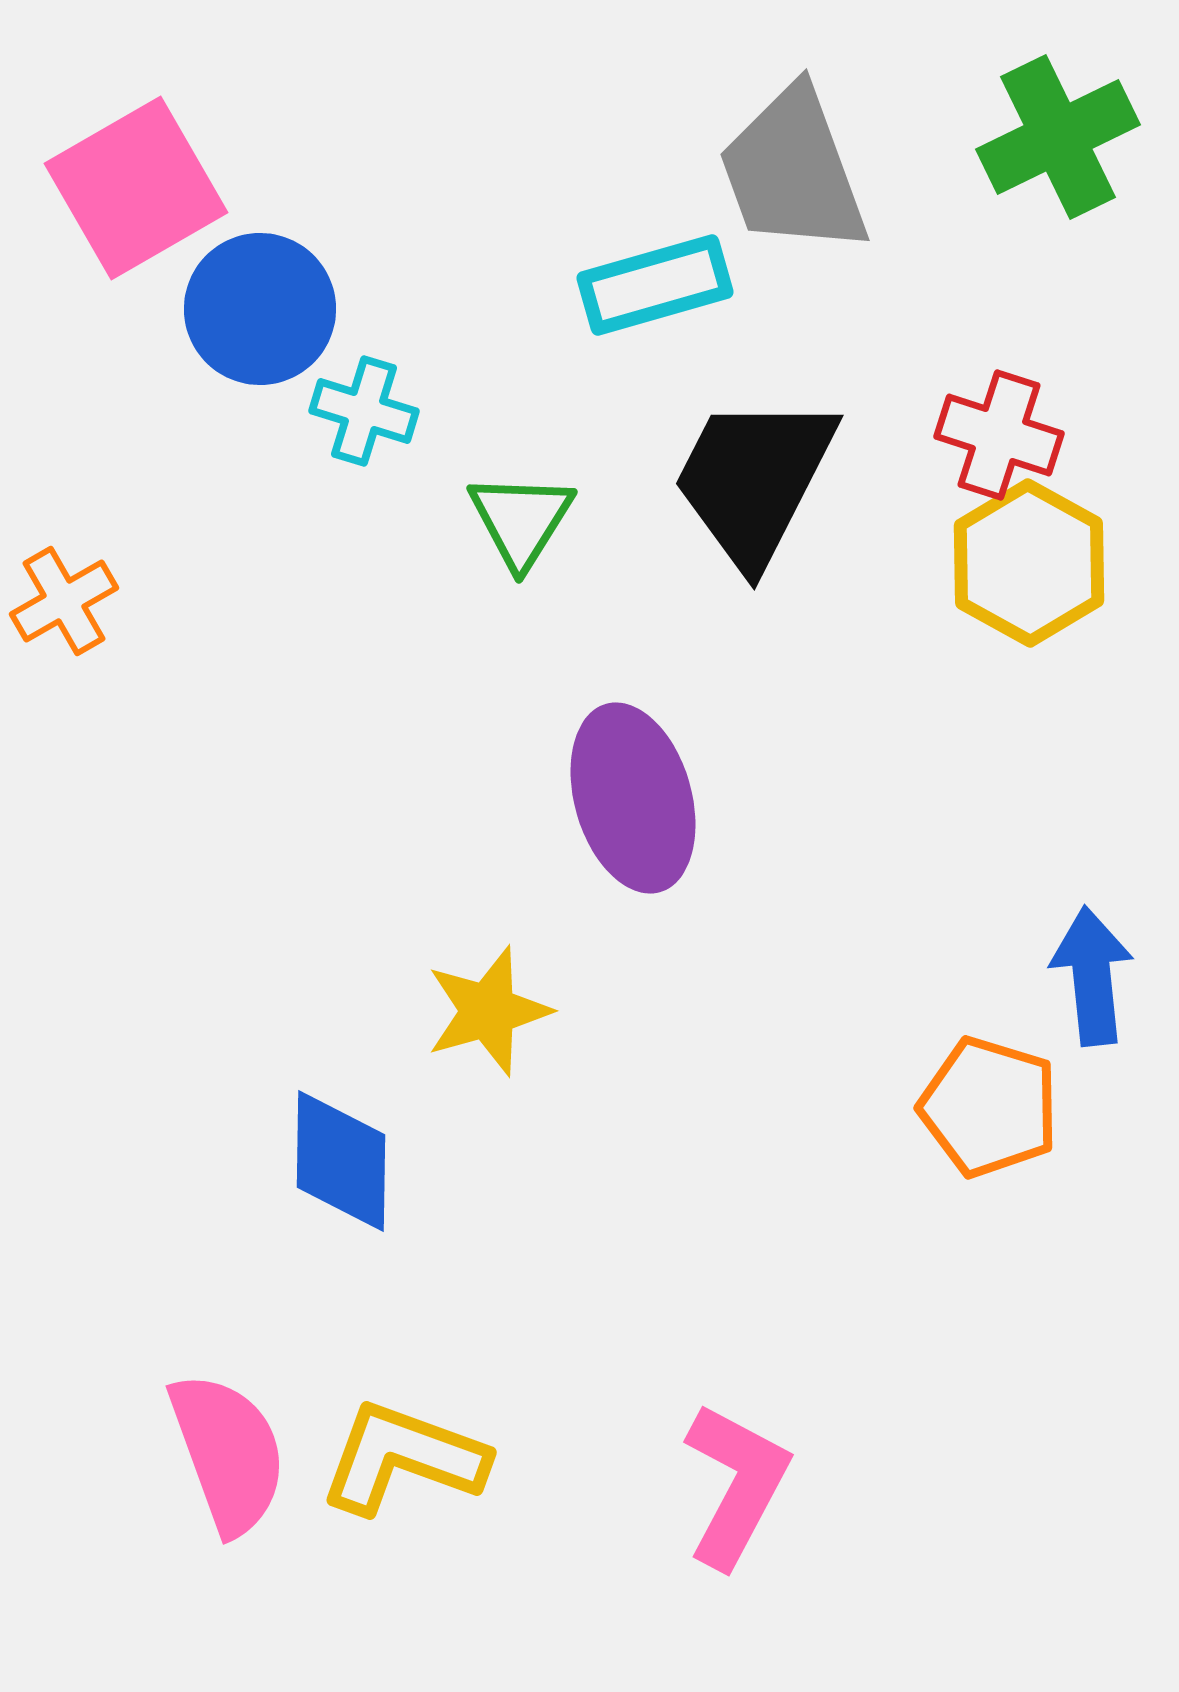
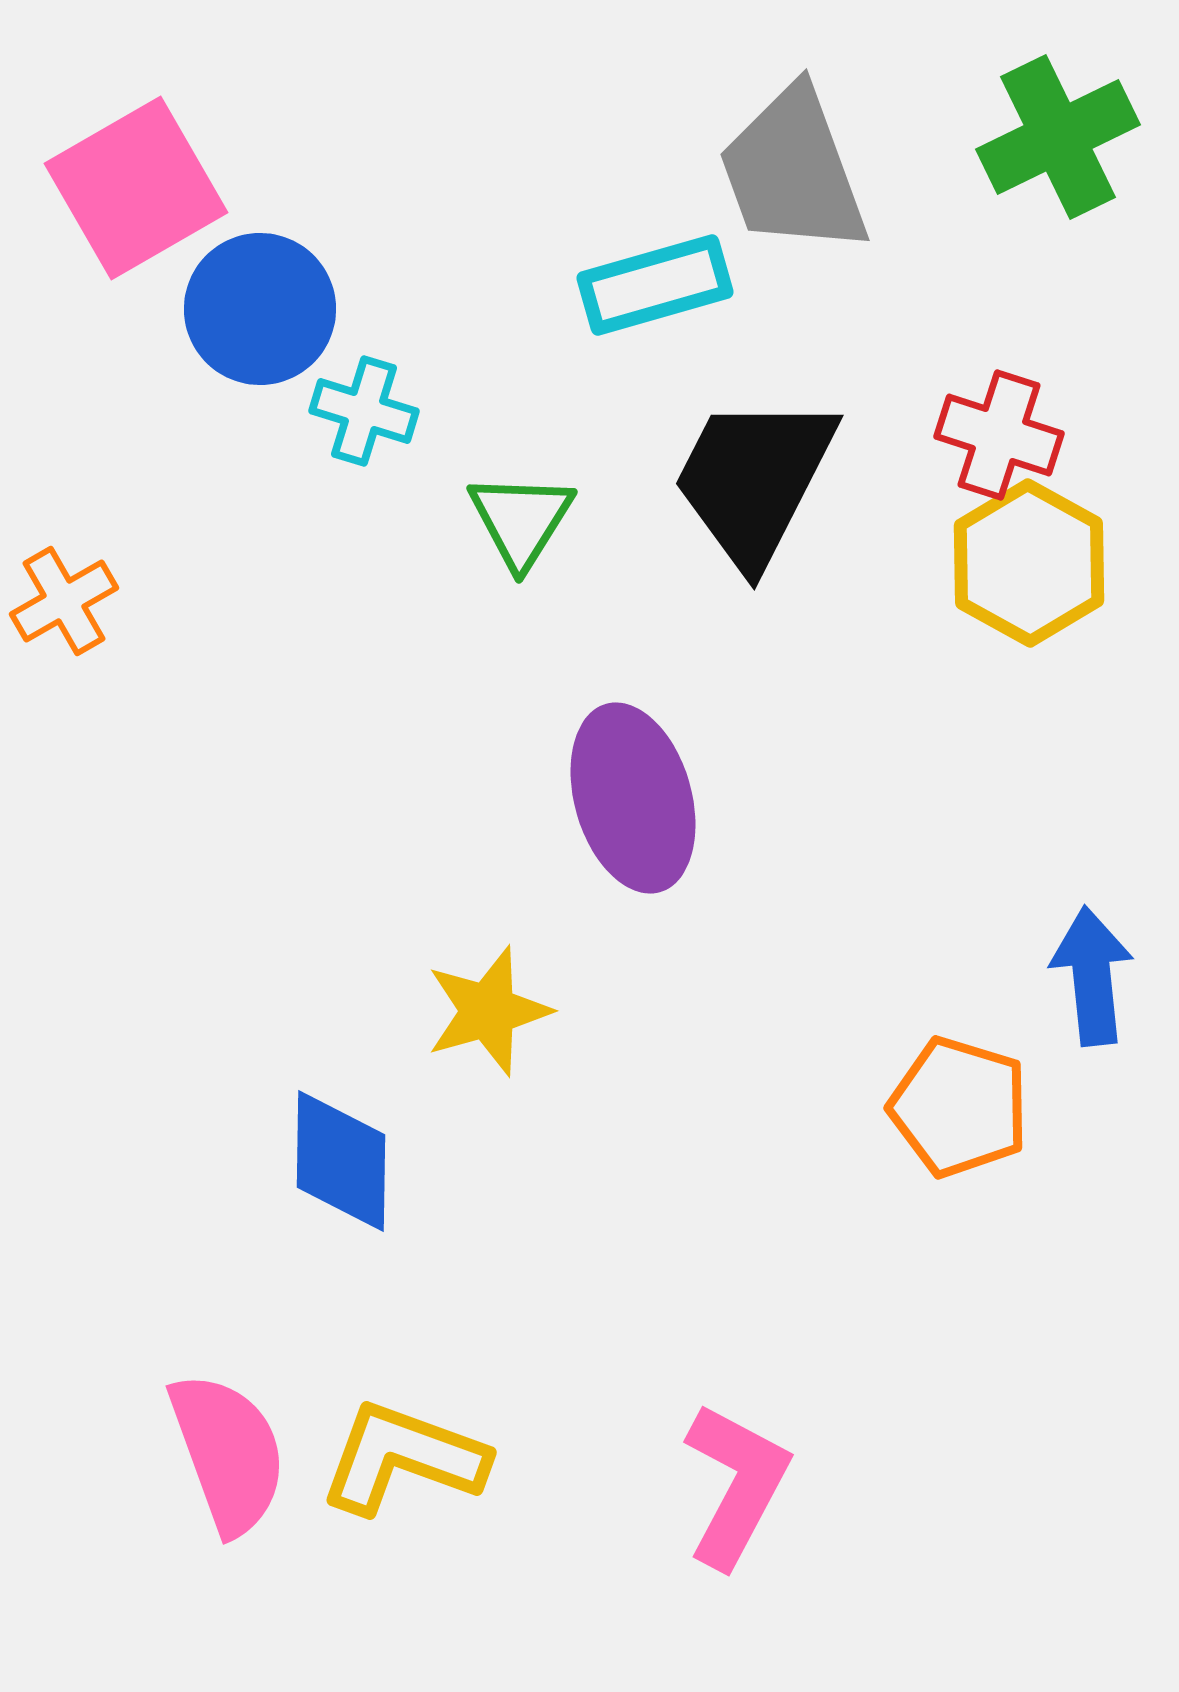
orange pentagon: moved 30 px left
